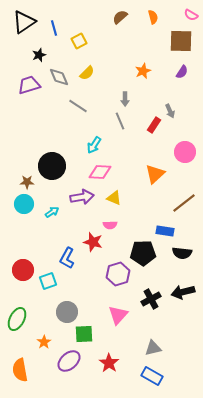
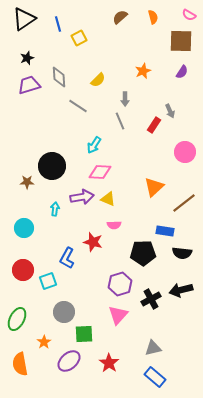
pink semicircle at (191, 15): moved 2 px left
black triangle at (24, 22): moved 3 px up
blue line at (54, 28): moved 4 px right, 4 px up
yellow square at (79, 41): moved 3 px up
black star at (39, 55): moved 12 px left, 3 px down
yellow semicircle at (87, 73): moved 11 px right, 7 px down
gray diamond at (59, 77): rotated 20 degrees clockwise
orange triangle at (155, 174): moved 1 px left, 13 px down
yellow triangle at (114, 198): moved 6 px left, 1 px down
cyan circle at (24, 204): moved 24 px down
cyan arrow at (52, 212): moved 3 px right, 3 px up; rotated 48 degrees counterclockwise
pink semicircle at (110, 225): moved 4 px right
purple hexagon at (118, 274): moved 2 px right, 10 px down
black arrow at (183, 292): moved 2 px left, 2 px up
gray circle at (67, 312): moved 3 px left
orange semicircle at (20, 370): moved 6 px up
blue rectangle at (152, 376): moved 3 px right, 1 px down; rotated 10 degrees clockwise
